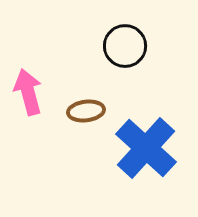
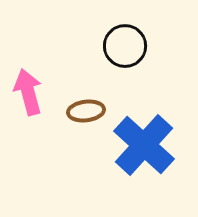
blue cross: moved 2 px left, 3 px up
